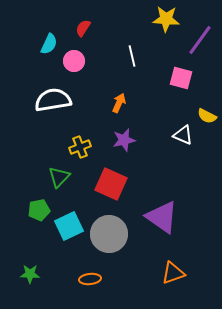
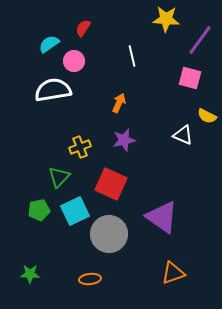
cyan semicircle: rotated 150 degrees counterclockwise
pink square: moved 9 px right
white semicircle: moved 10 px up
cyan square: moved 6 px right, 15 px up
